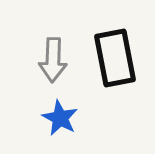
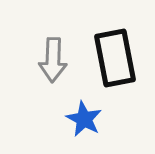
blue star: moved 24 px right, 1 px down
